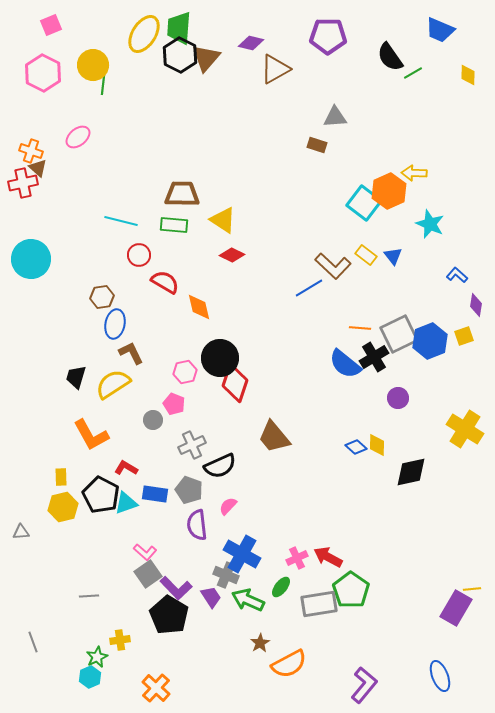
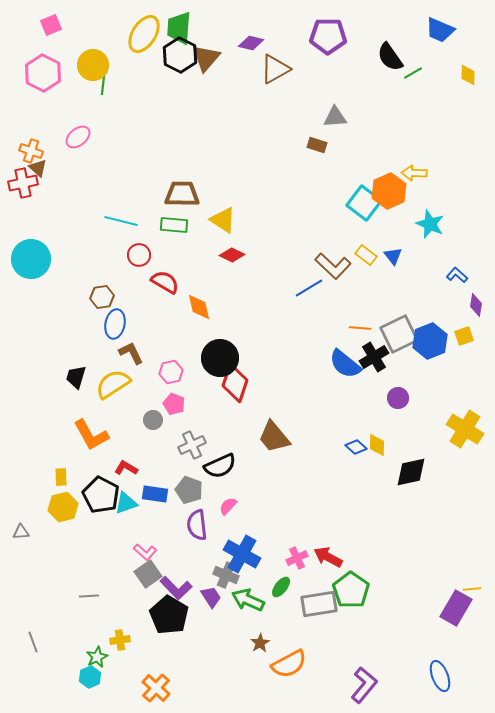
pink hexagon at (185, 372): moved 14 px left
